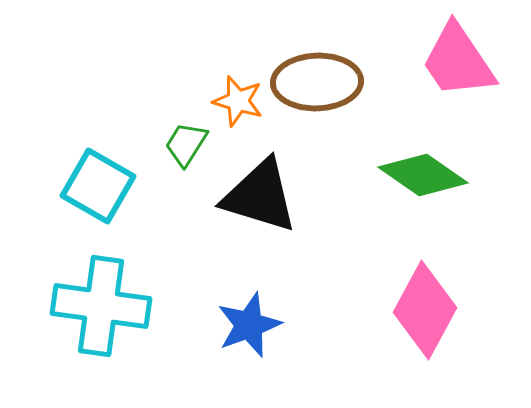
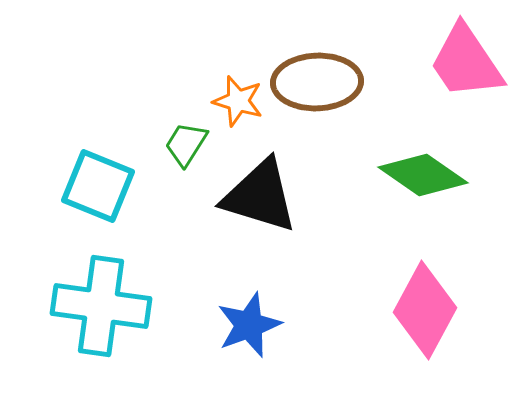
pink trapezoid: moved 8 px right, 1 px down
cyan square: rotated 8 degrees counterclockwise
